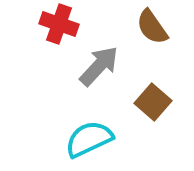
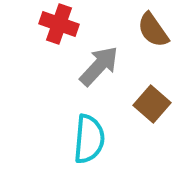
brown semicircle: moved 1 px right, 3 px down
brown square: moved 1 px left, 2 px down
cyan semicircle: rotated 120 degrees clockwise
